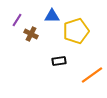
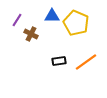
yellow pentagon: moved 8 px up; rotated 30 degrees counterclockwise
orange line: moved 6 px left, 13 px up
